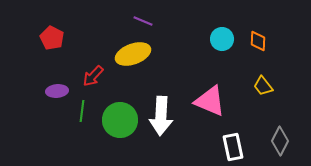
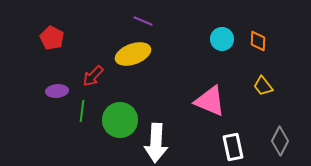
white arrow: moved 5 px left, 27 px down
